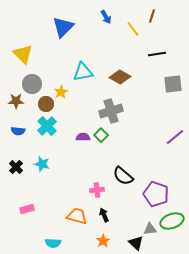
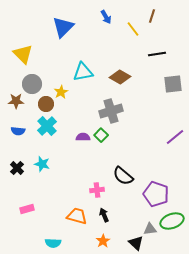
black cross: moved 1 px right, 1 px down
